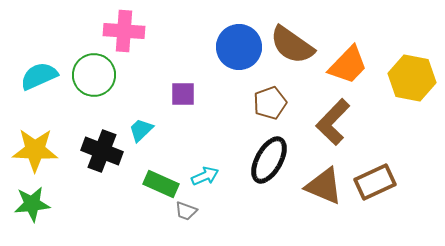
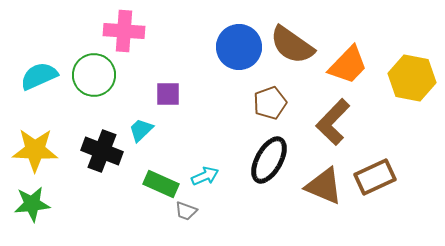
purple square: moved 15 px left
brown rectangle: moved 5 px up
